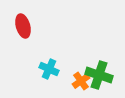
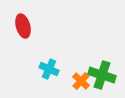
green cross: moved 3 px right
orange cross: rotated 12 degrees counterclockwise
